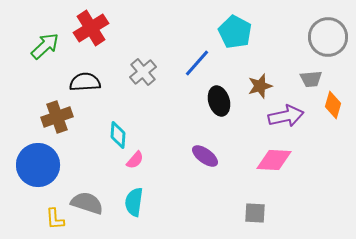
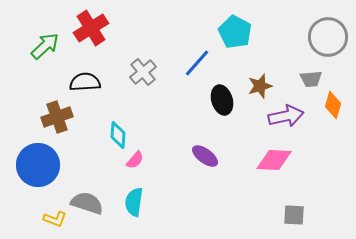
black ellipse: moved 3 px right, 1 px up
gray square: moved 39 px right, 2 px down
yellow L-shape: rotated 65 degrees counterclockwise
